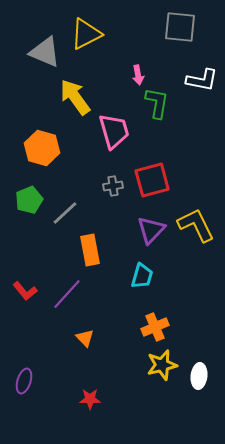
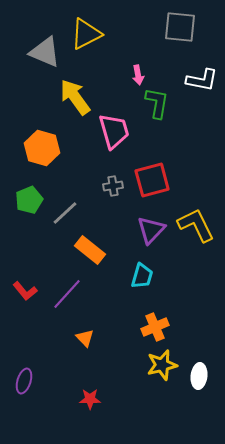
orange rectangle: rotated 40 degrees counterclockwise
